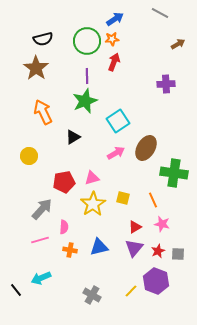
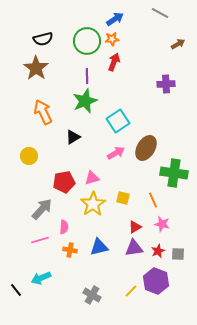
purple triangle: rotated 42 degrees clockwise
